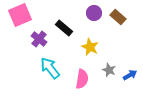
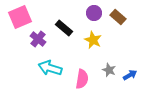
pink square: moved 2 px down
purple cross: moved 1 px left
yellow star: moved 3 px right, 7 px up
cyan arrow: rotated 35 degrees counterclockwise
